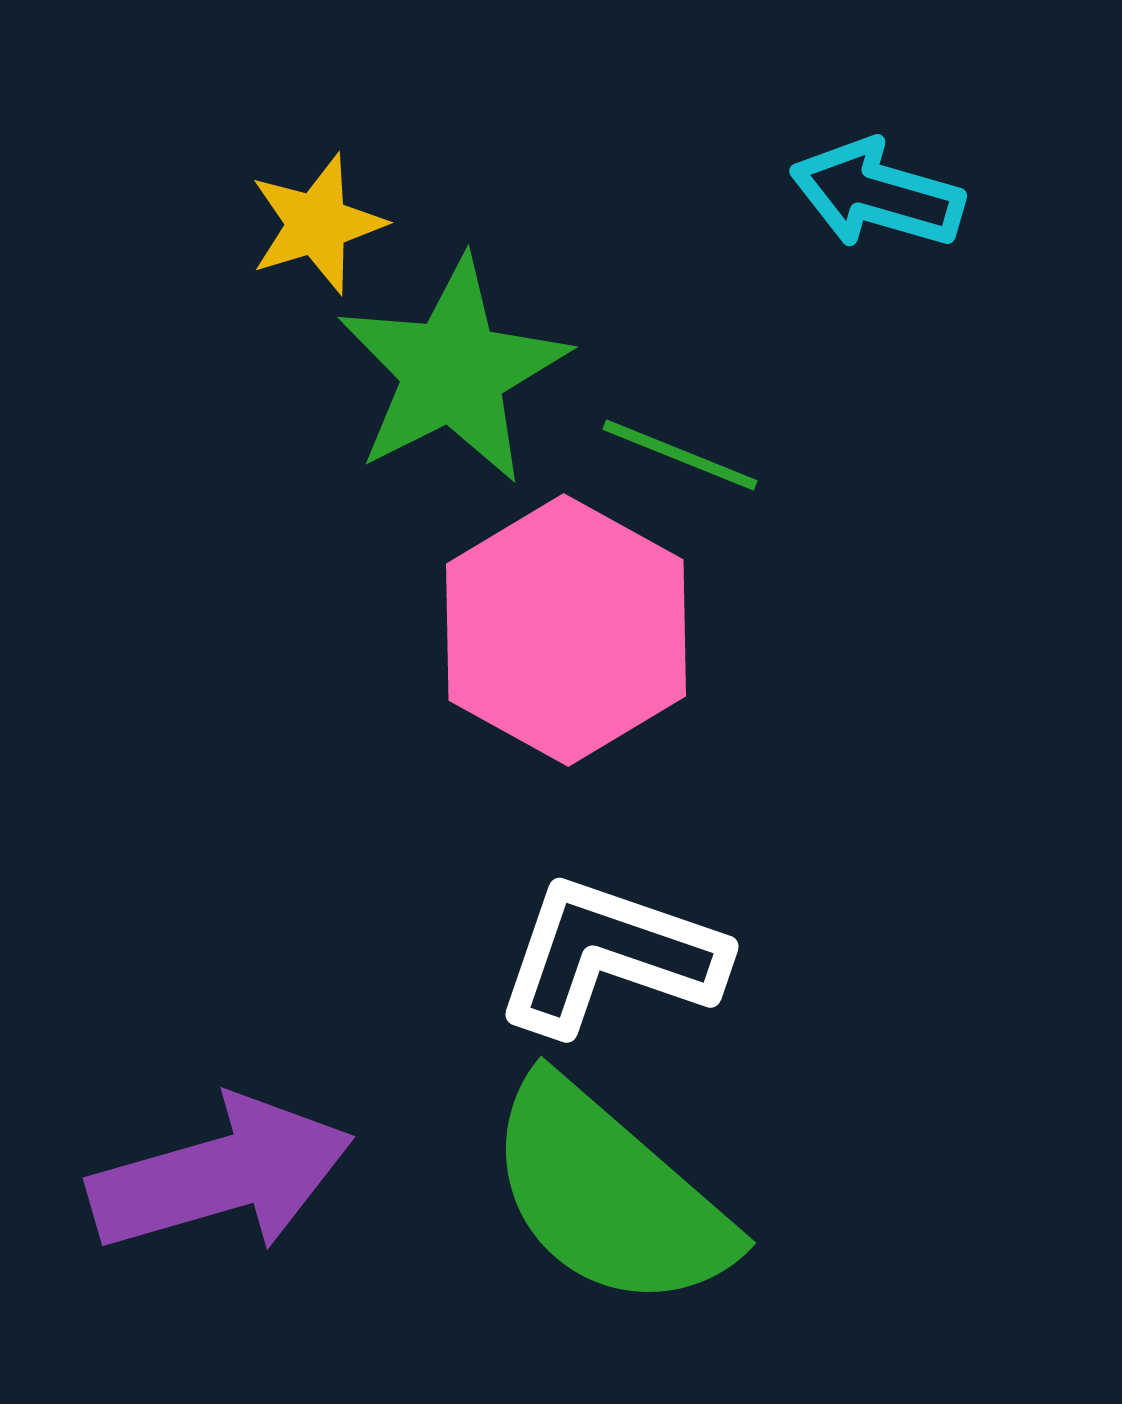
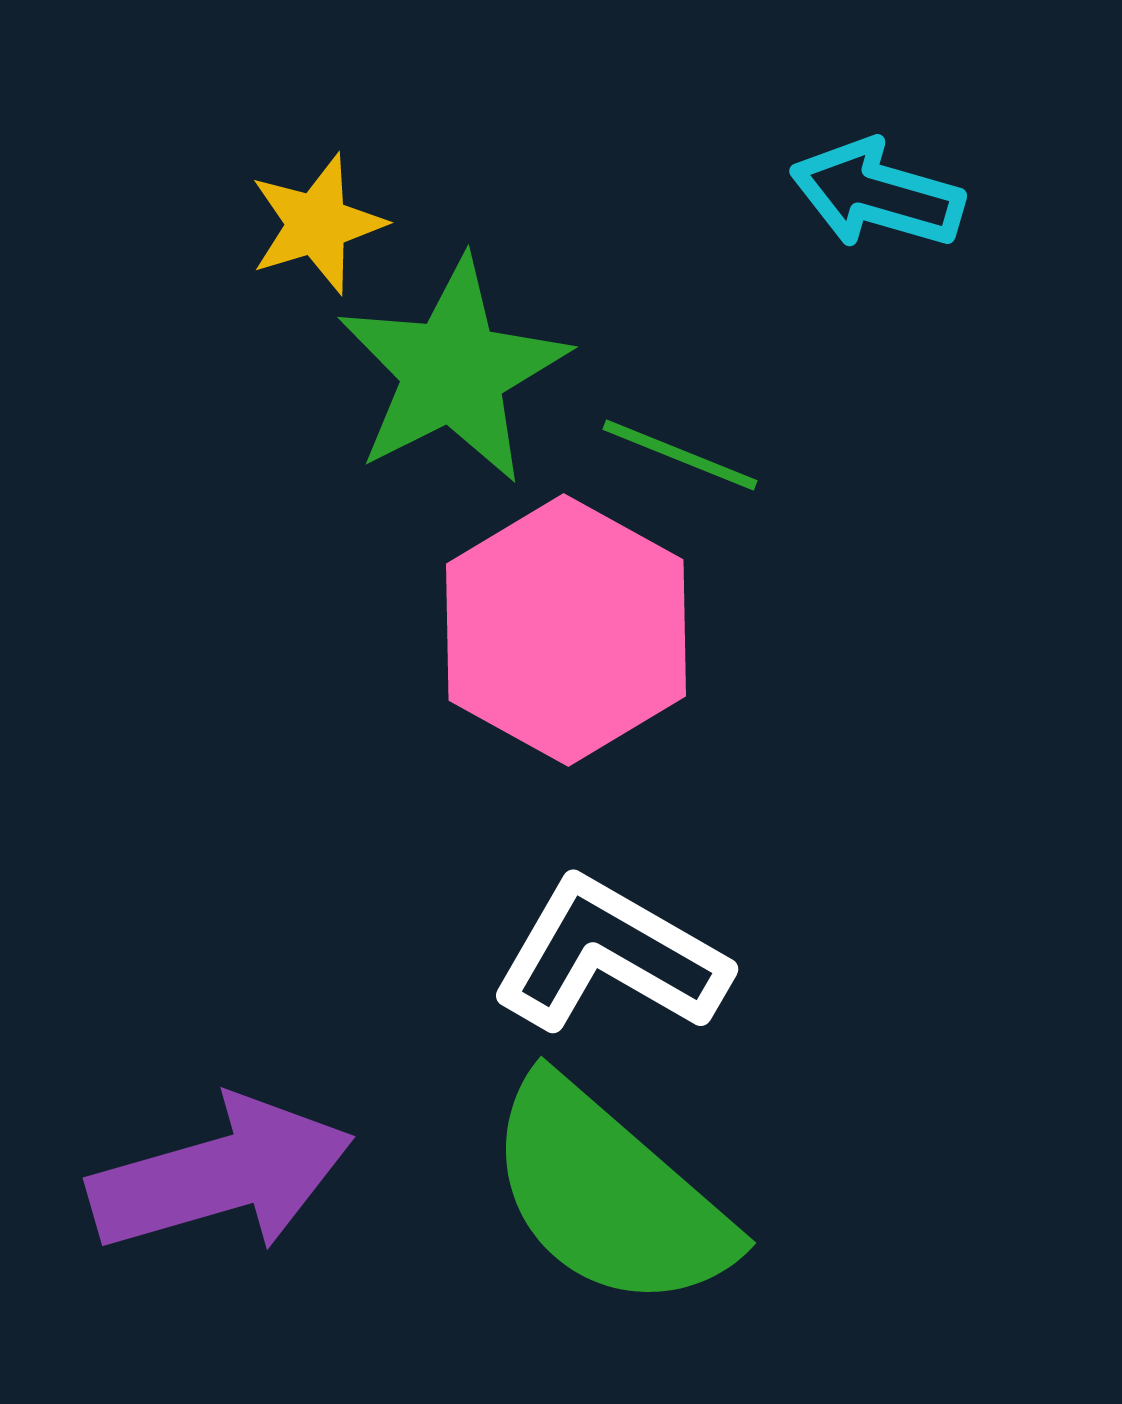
white L-shape: rotated 11 degrees clockwise
